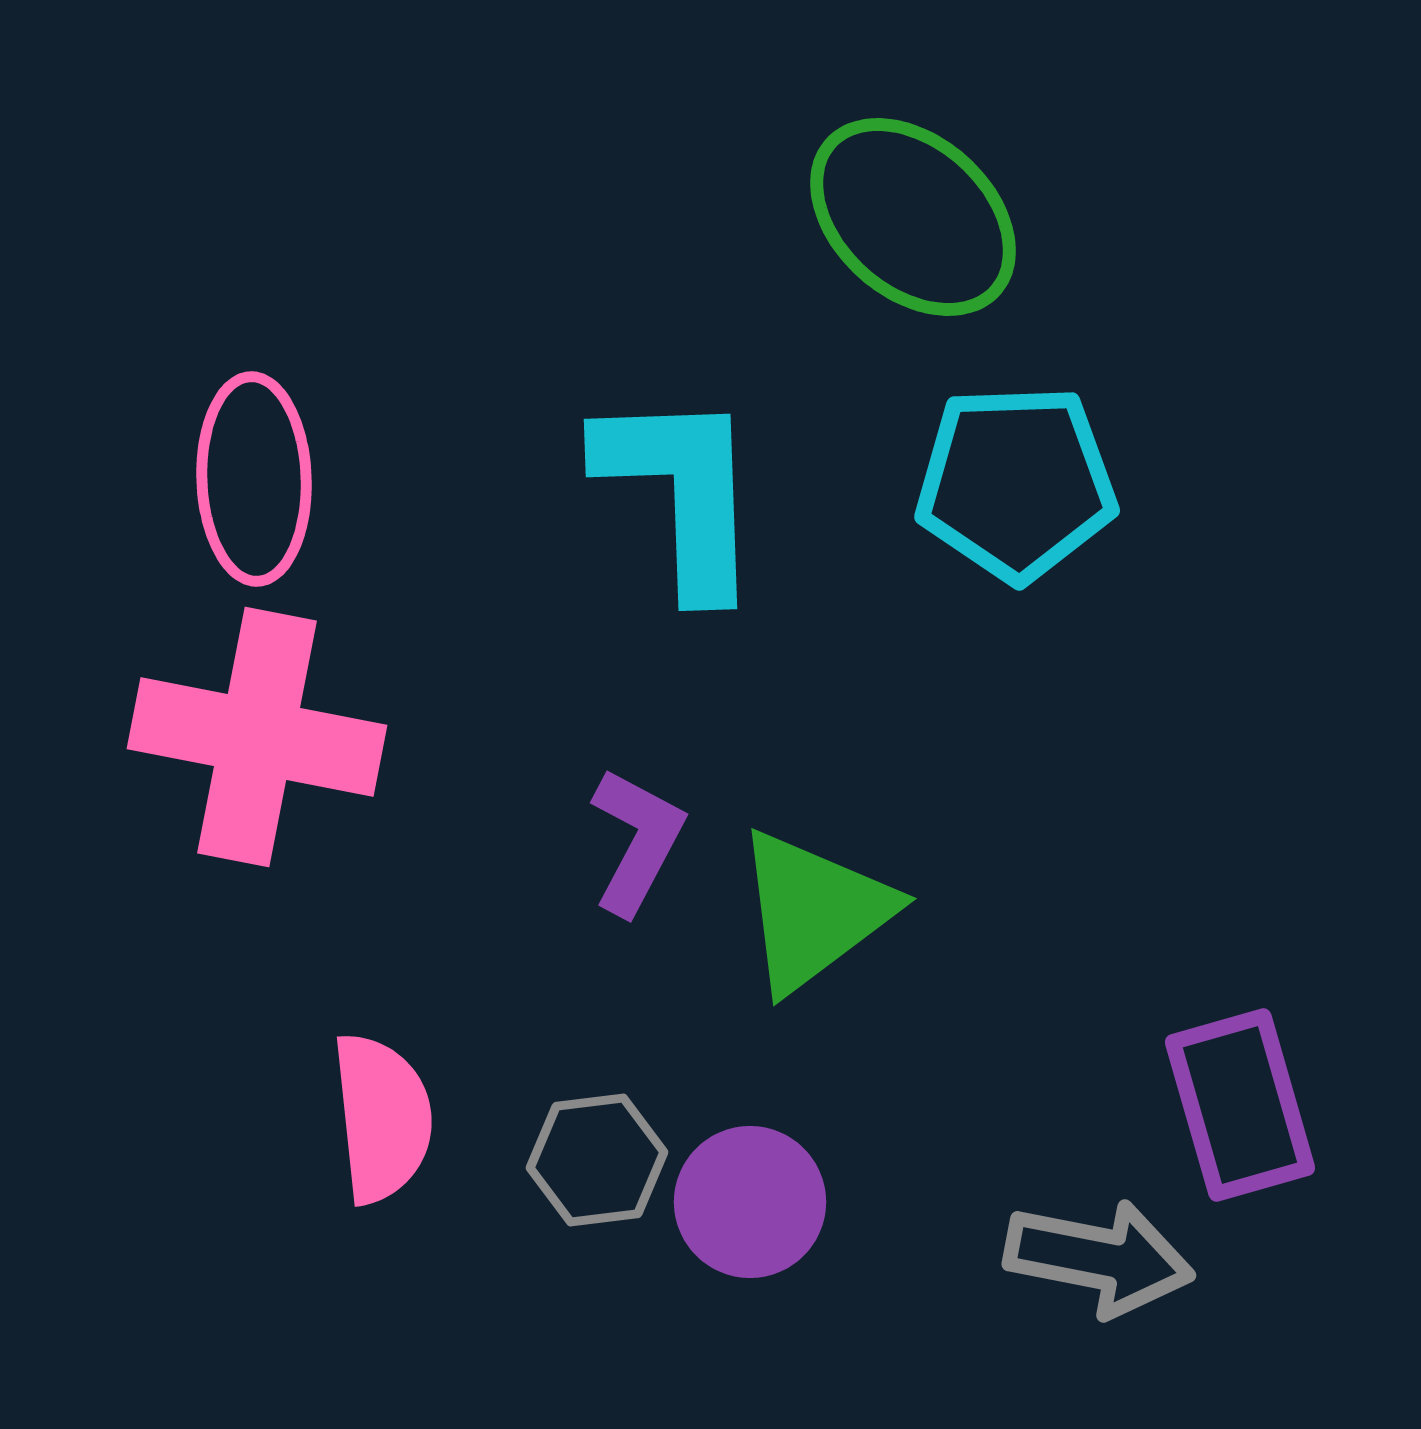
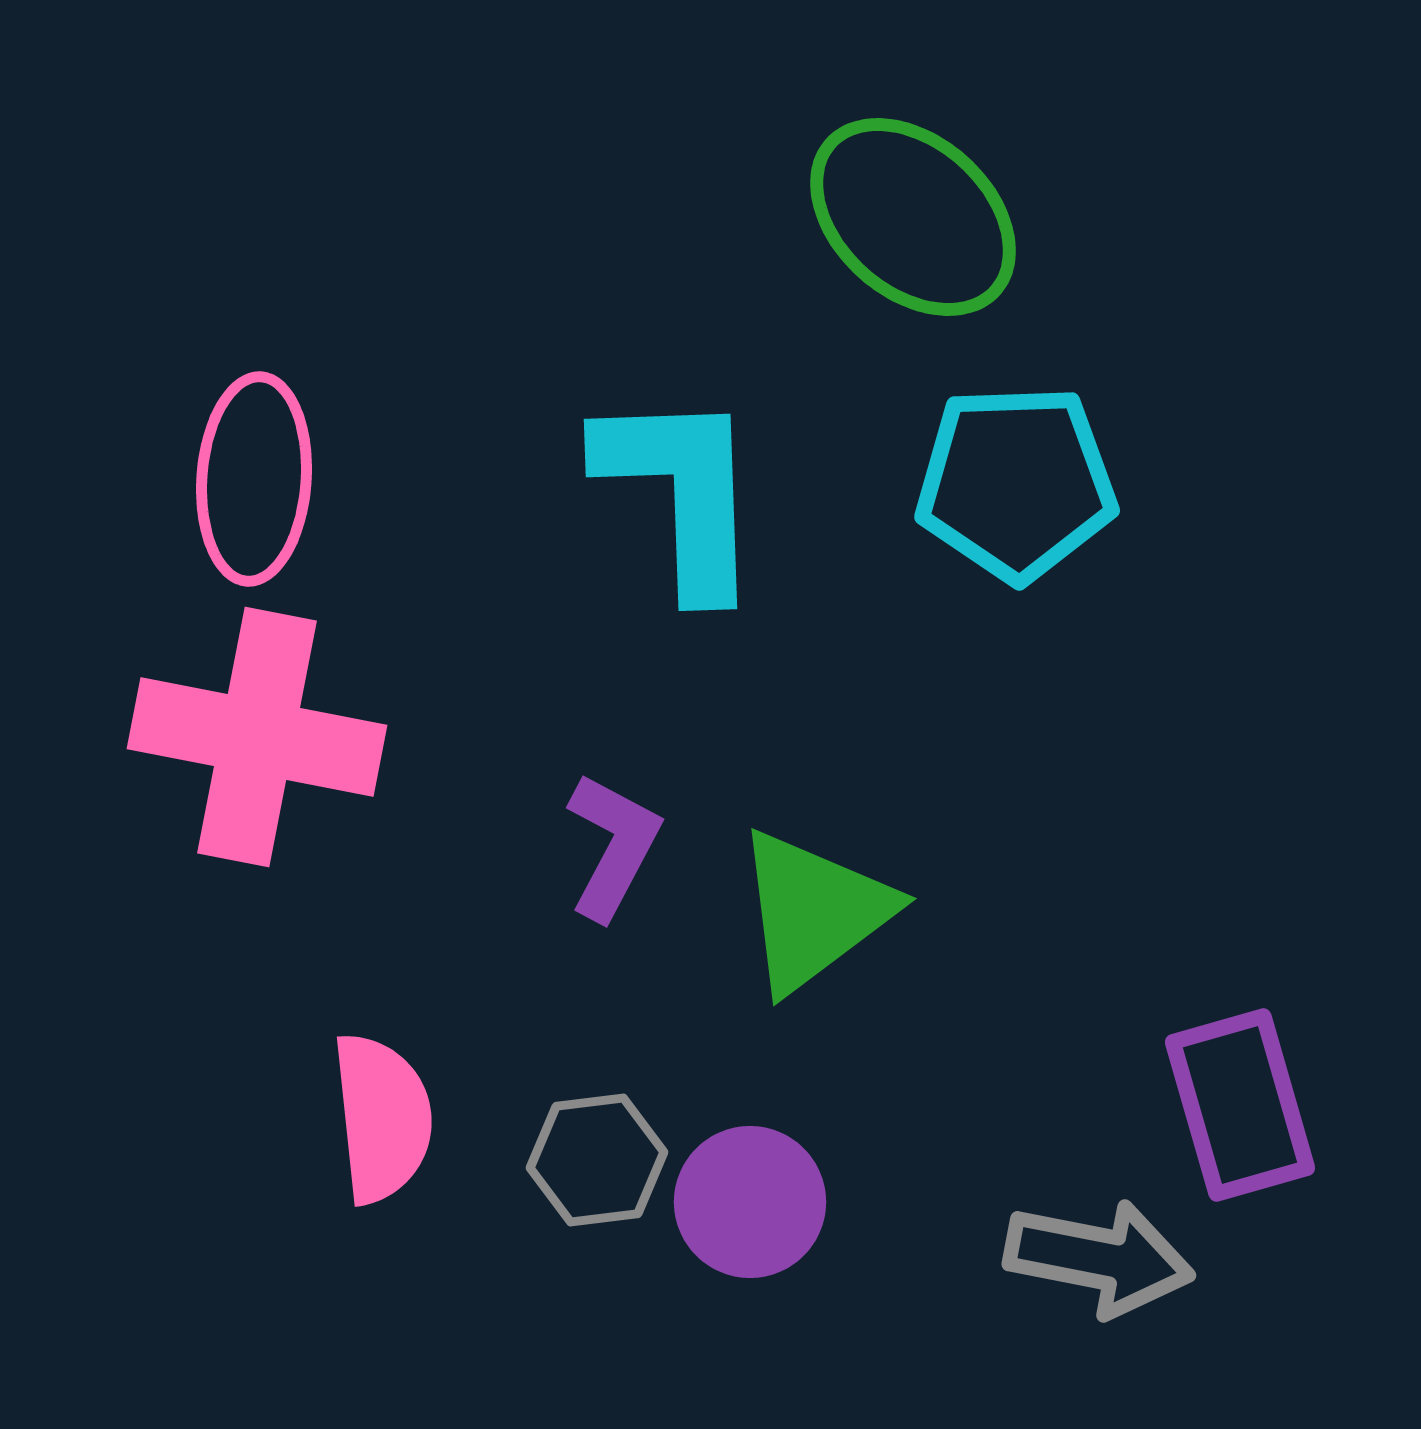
pink ellipse: rotated 6 degrees clockwise
purple L-shape: moved 24 px left, 5 px down
